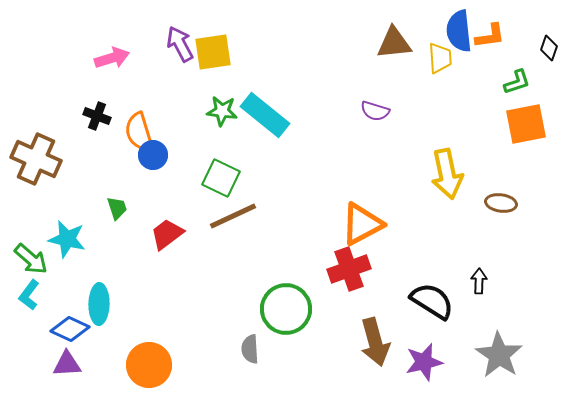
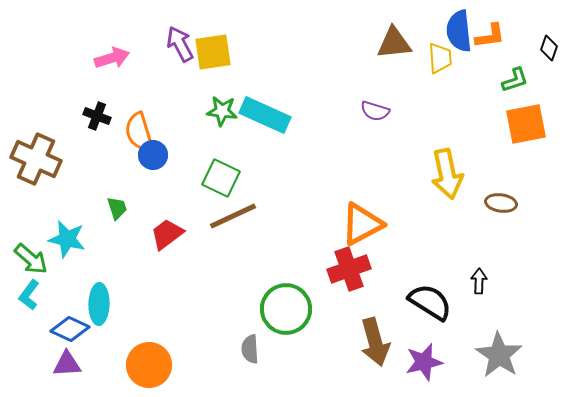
green L-shape: moved 2 px left, 2 px up
cyan rectangle: rotated 15 degrees counterclockwise
black semicircle: moved 2 px left, 1 px down
